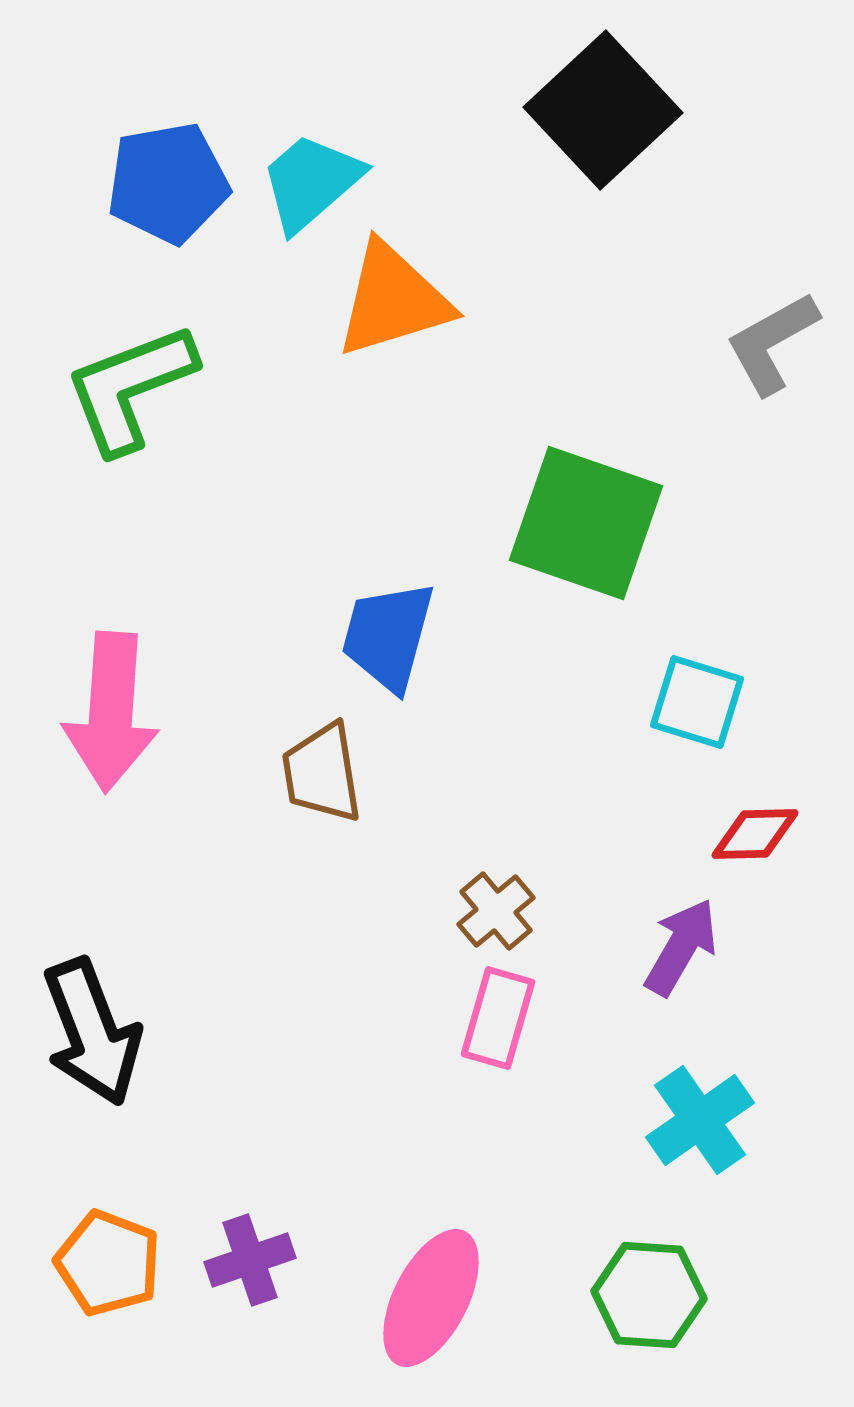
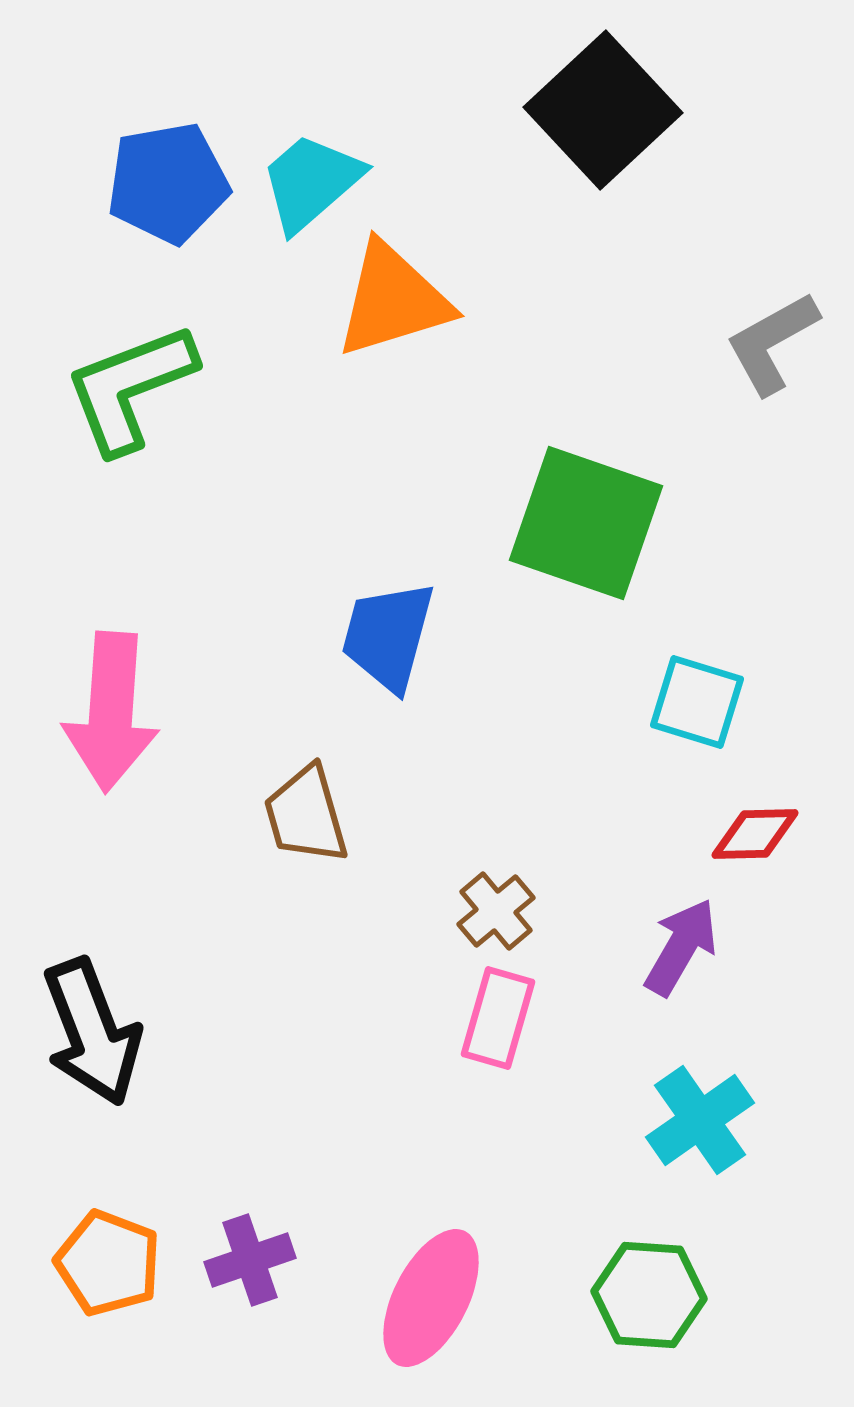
brown trapezoid: moved 16 px left, 42 px down; rotated 7 degrees counterclockwise
